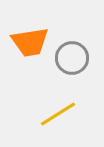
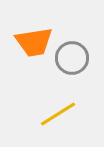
orange trapezoid: moved 4 px right
